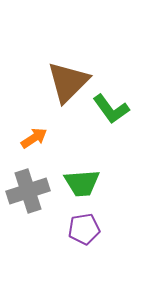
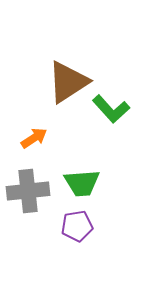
brown triangle: rotated 12 degrees clockwise
green L-shape: rotated 6 degrees counterclockwise
gray cross: rotated 12 degrees clockwise
purple pentagon: moved 7 px left, 3 px up
